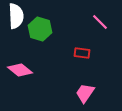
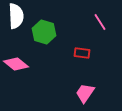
pink line: rotated 12 degrees clockwise
green hexagon: moved 4 px right, 3 px down
pink diamond: moved 4 px left, 6 px up
